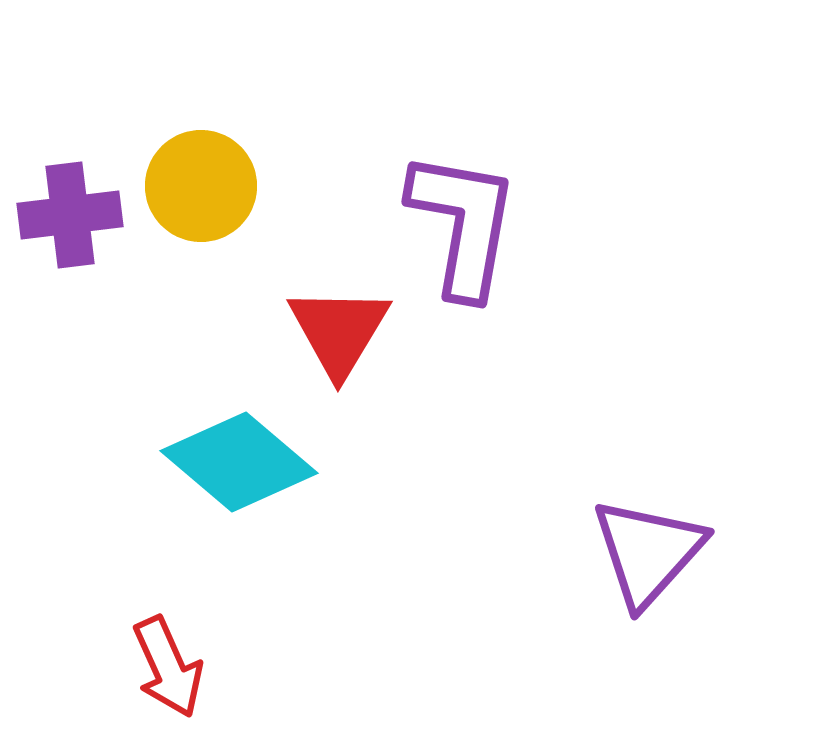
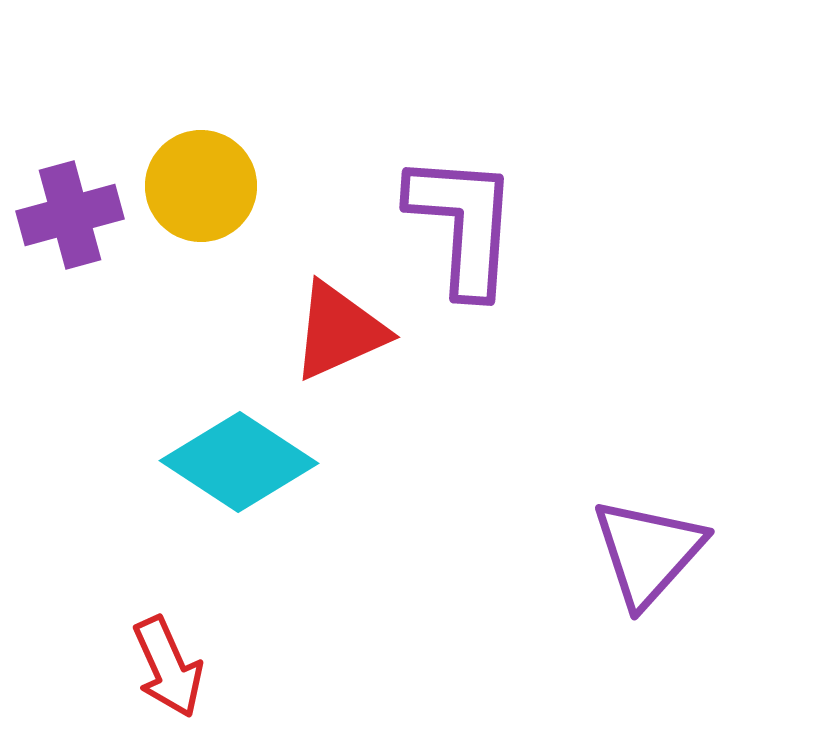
purple cross: rotated 8 degrees counterclockwise
purple L-shape: rotated 6 degrees counterclockwise
red triangle: rotated 35 degrees clockwise
cyan diamond: rotated 7 degrees counterclockwise
